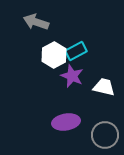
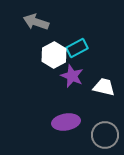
cyan rectangle: moved 1 px right, 3 px up
